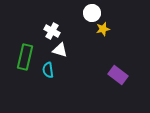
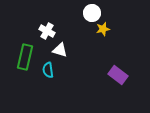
white cross: moved 5 px left
